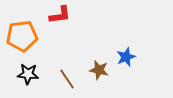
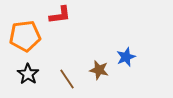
orange pentagon: moved 3 px right
black star: rotated 30 degrees clockwise
